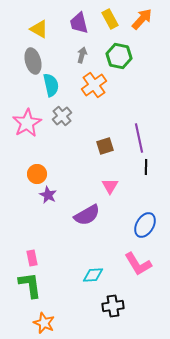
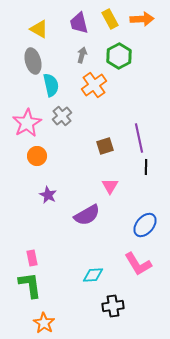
orange arrow: rotated 45 degrees clockwise
green hexagon: rotated 20 degrees clockwise
orange circle: moved 18 px up
blue ellipse: rotated 10 degrees clockwise
orange star: rotated 10 degrees clockwise
